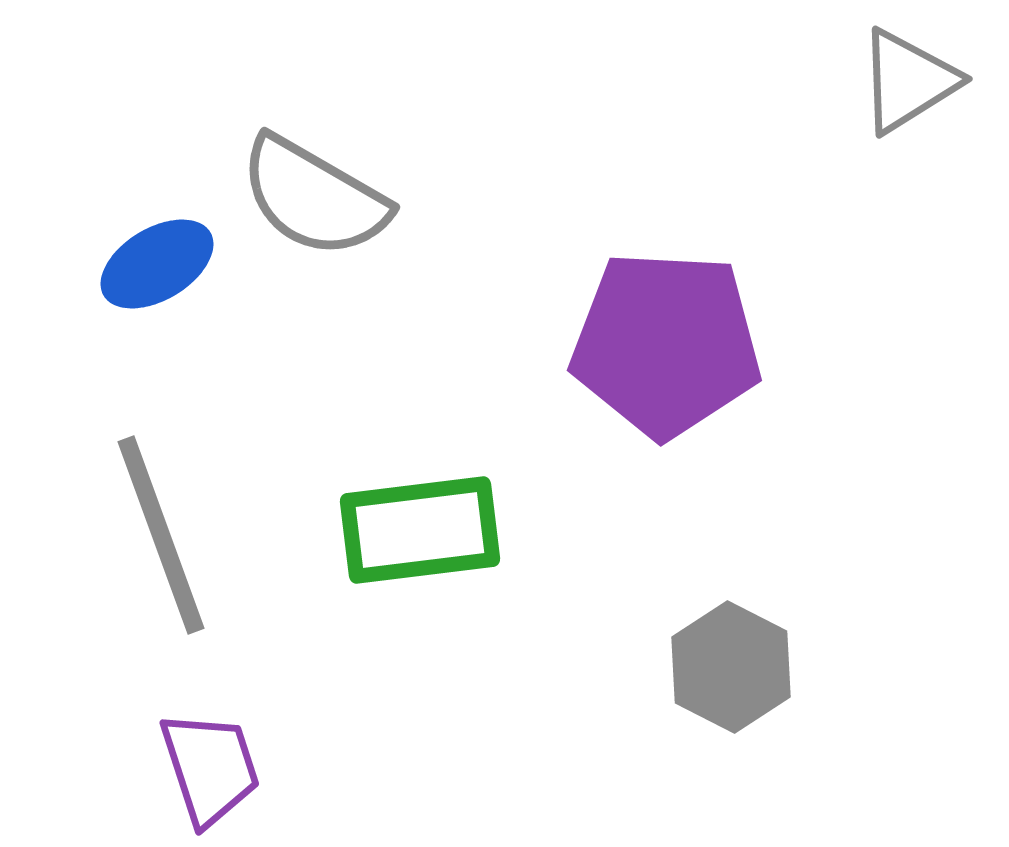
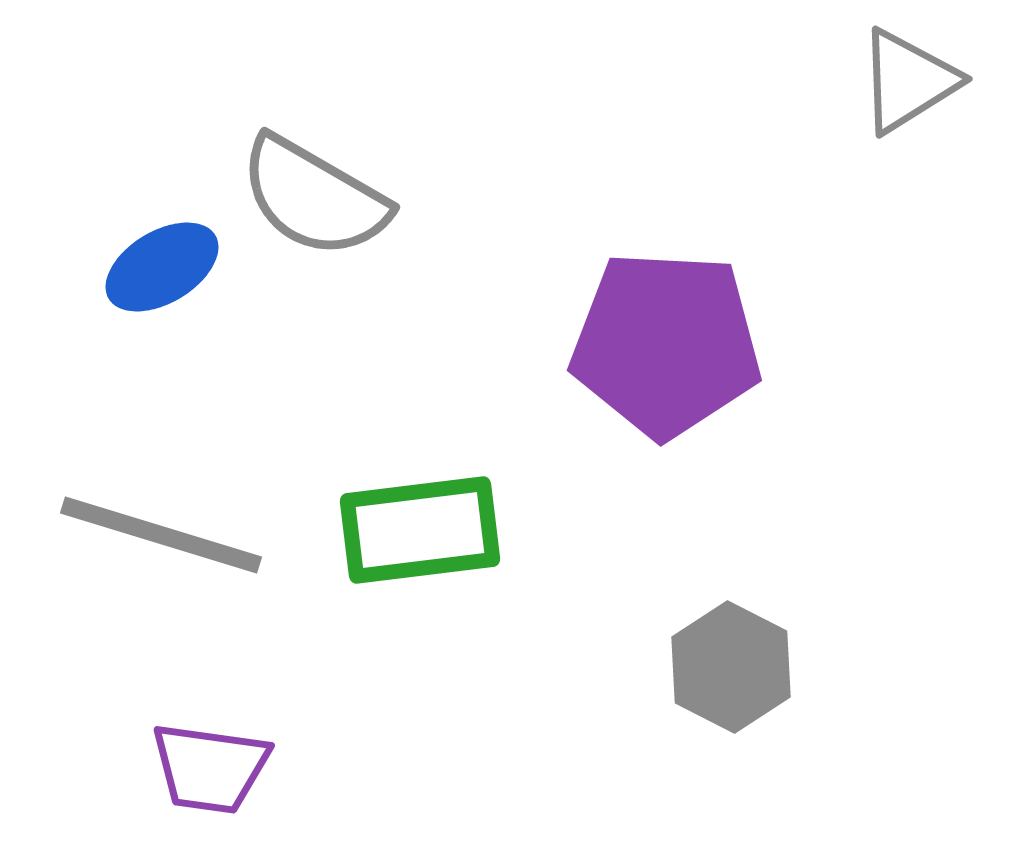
blue ellipse: moved 5 px right, 3 px down
gray line: rotated 53 degrees counterclockwise
purple trapezoid: rotated 116 degrees clockwise
